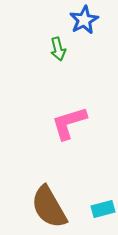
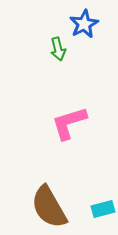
blue star: moved 4 px down
